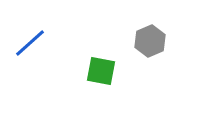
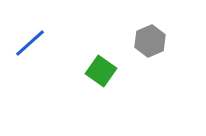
green square: rotated 24 degrees clockwise
